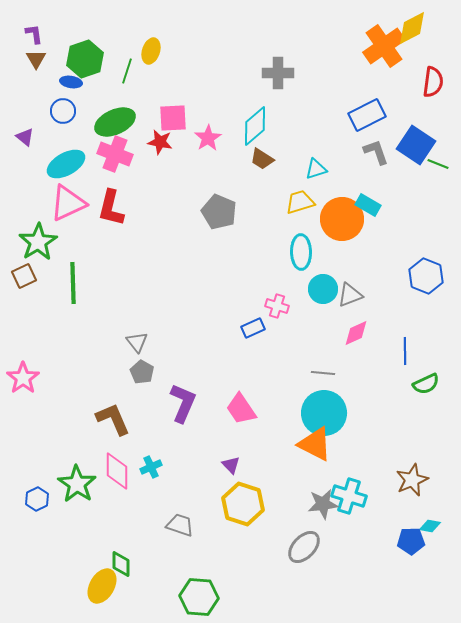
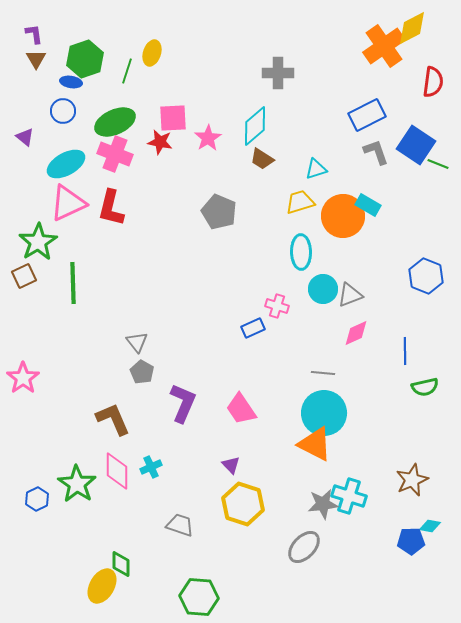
yellow ellipse at (151, 51): moved 1 px right, 2 px down
orange circle at (342, 219): moved 1 px right, 3 px up
green semicircle at (426, 384): moved 1 px left, 3 px down; rotated 12 degrees clockwise
